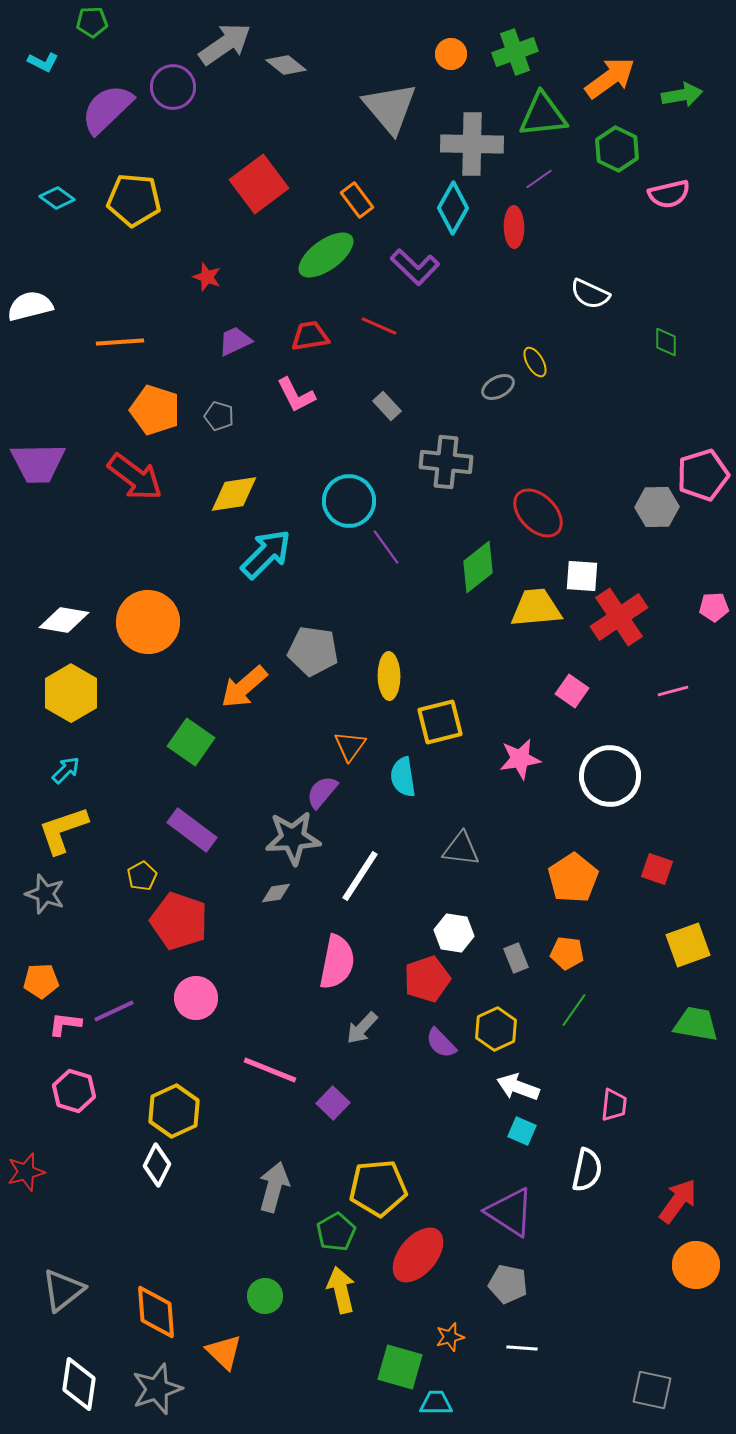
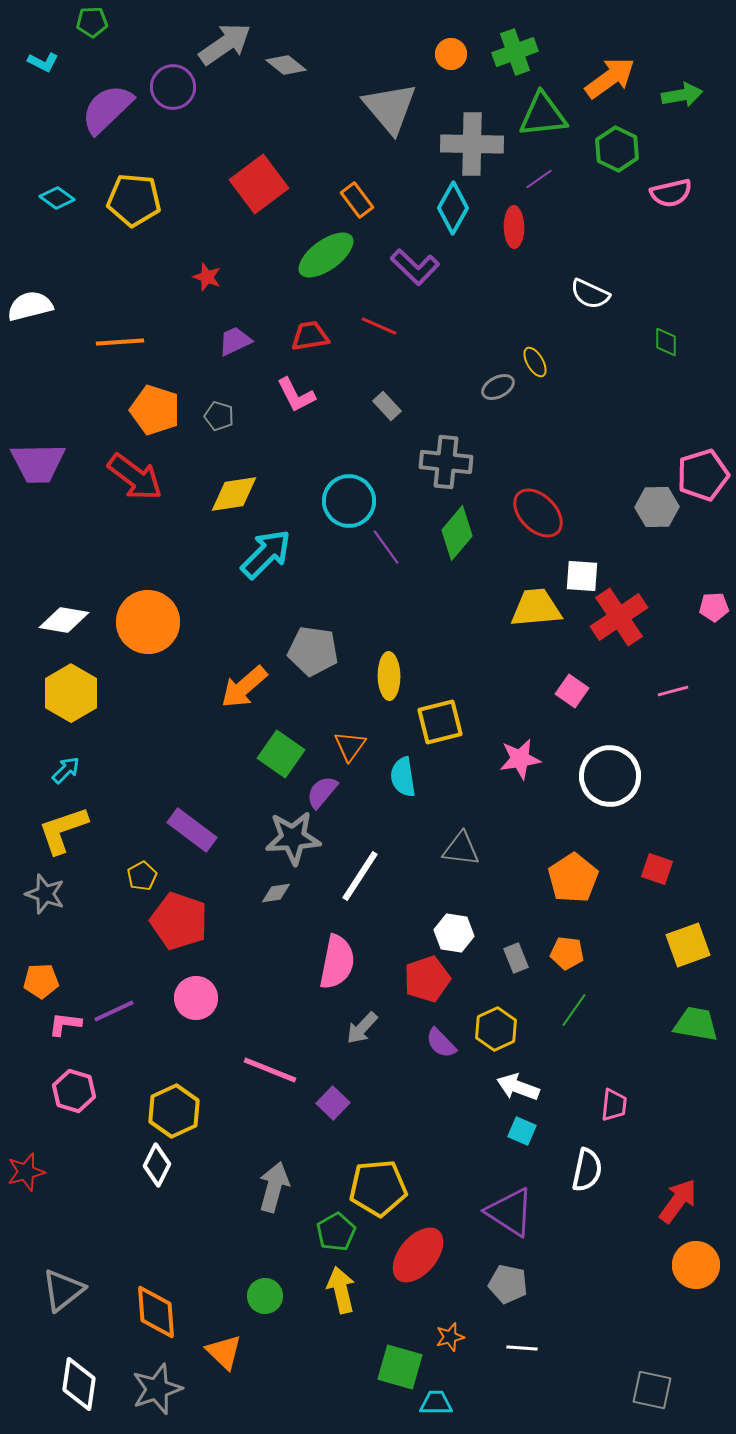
pink semicircle at (669, 194): moved 2 px right, 1 px up
green diamond at (478, 567): moved 21 px left, 34 px up; rotated 12 degrees counterclockwise
green square at (191, 742): moved 90 px right, 12 px down
